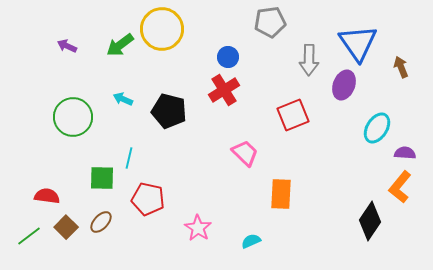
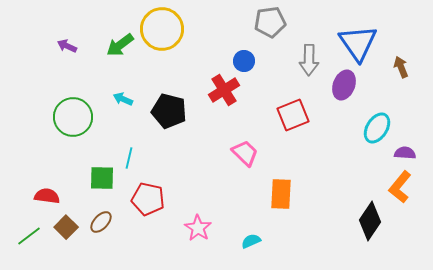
blue circle: moved 16 px right, 4 px down
